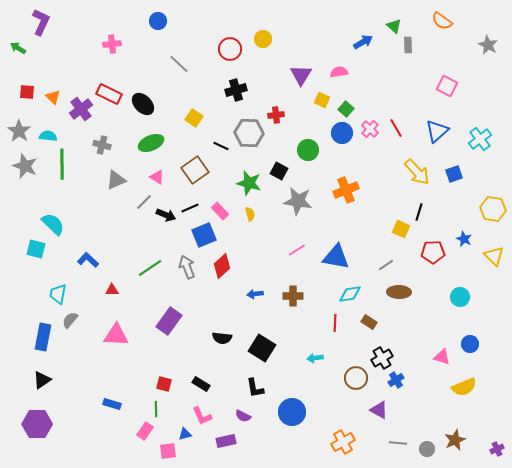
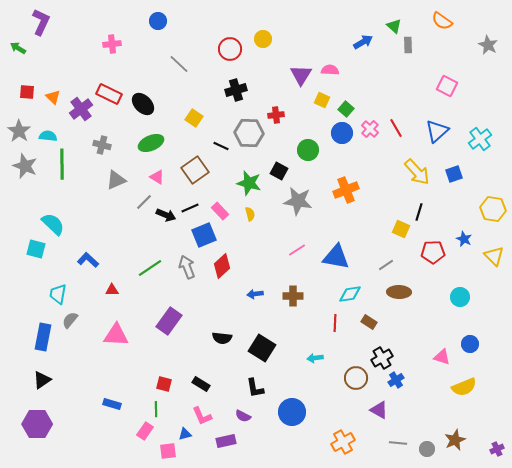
pink semicircle at (339, 72): moved 9 px left, 2 px up; rotated 12 degrees clockwise
